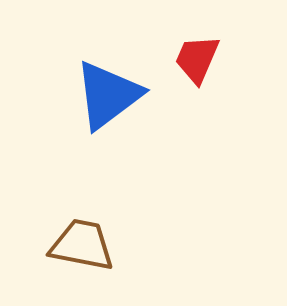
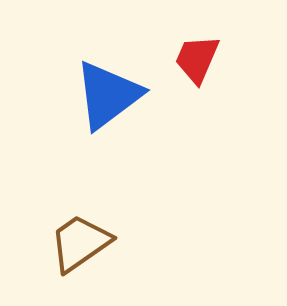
brown trapezoid: moved 2 px left, 2 px up; rotated 46 degrees counterclockwise
